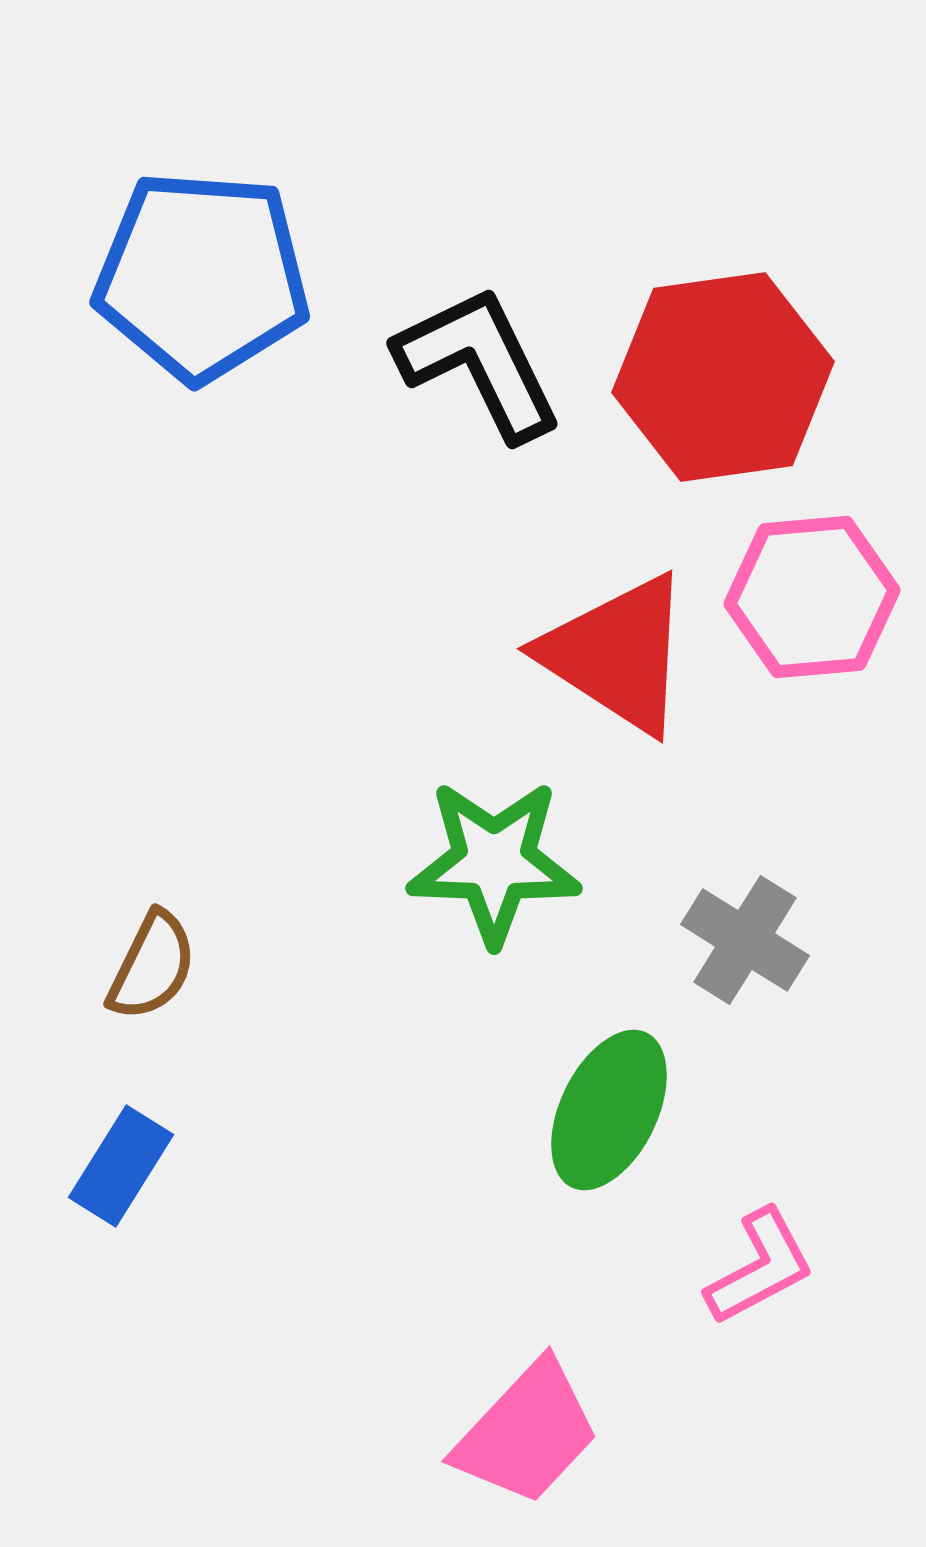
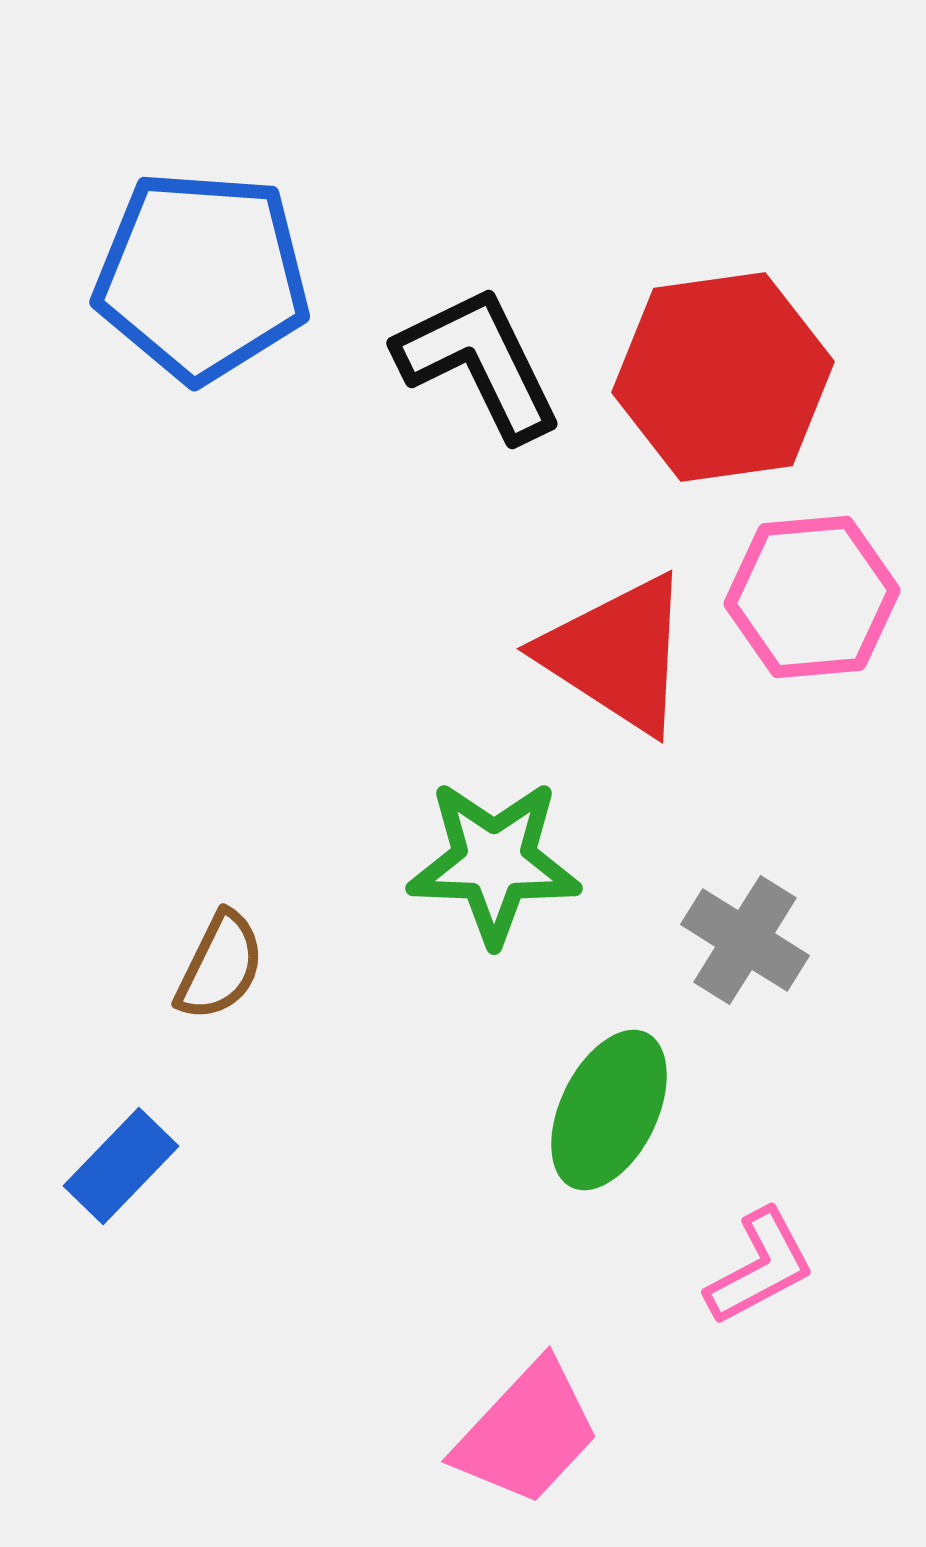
brown semicircle: moved 68 px right
blue rectangle: rotated 12 degrees clockwise
